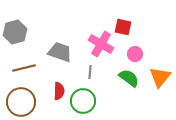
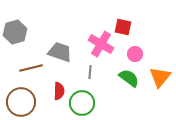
brown line: moved 7 px right
green circle: moved 1 px left, 2 px down
